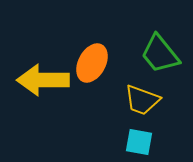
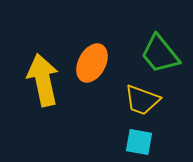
yellow arrow: rotated 78 degrees clockwise
